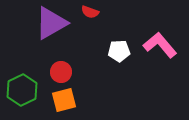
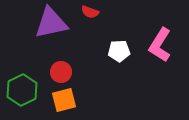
purple triangle: rotated 18 degrees clockwise
pink L-shape: rotated 108 degrees counterclockwise
